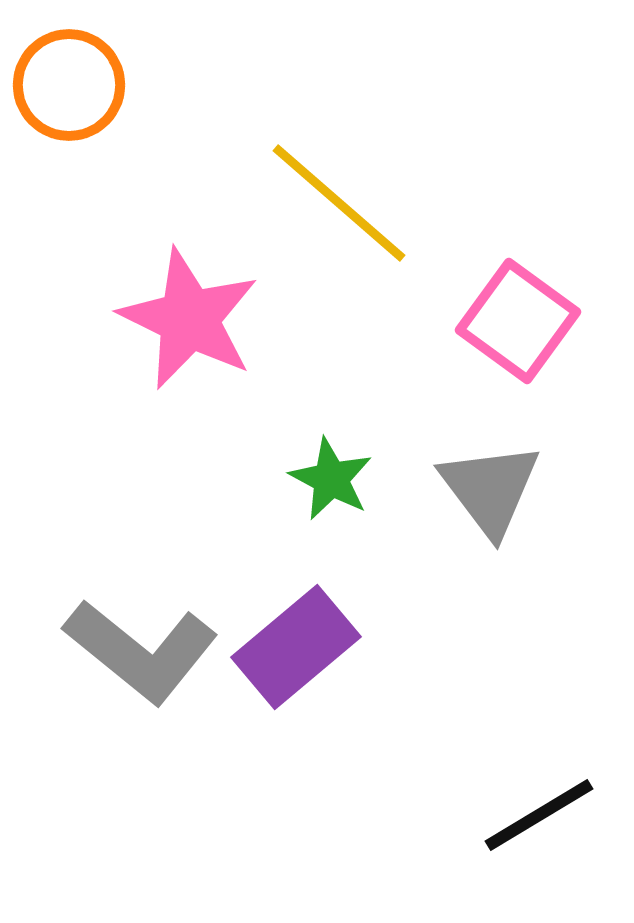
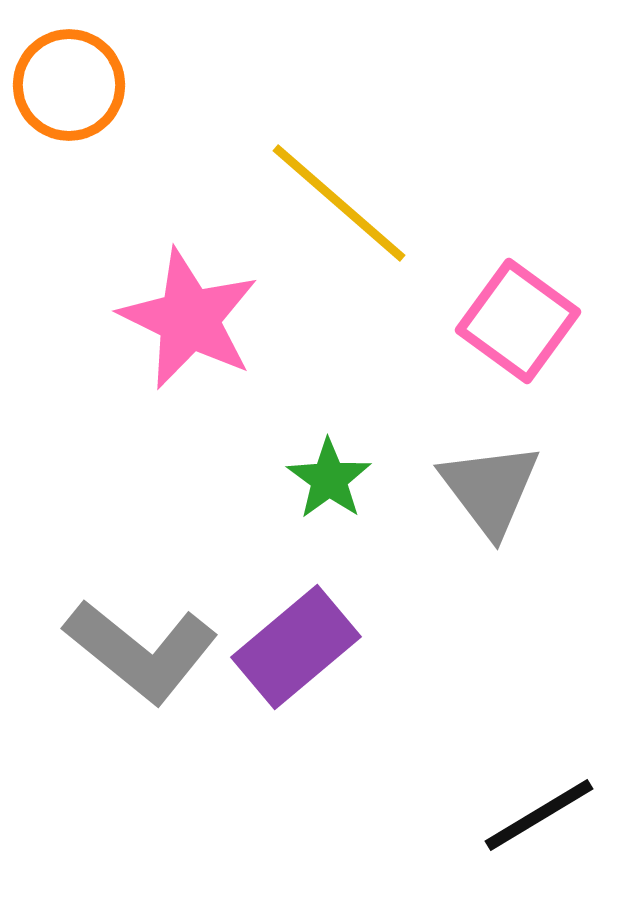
green star: moved 2 px left; rotated 8 degrees clockwise
